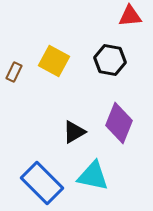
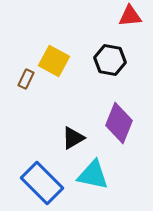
brown rectangle: moved 12 px right, 7 px down
black triangle: moved 1 px left, 6 px down
cyan triangle: moved 1 px up
